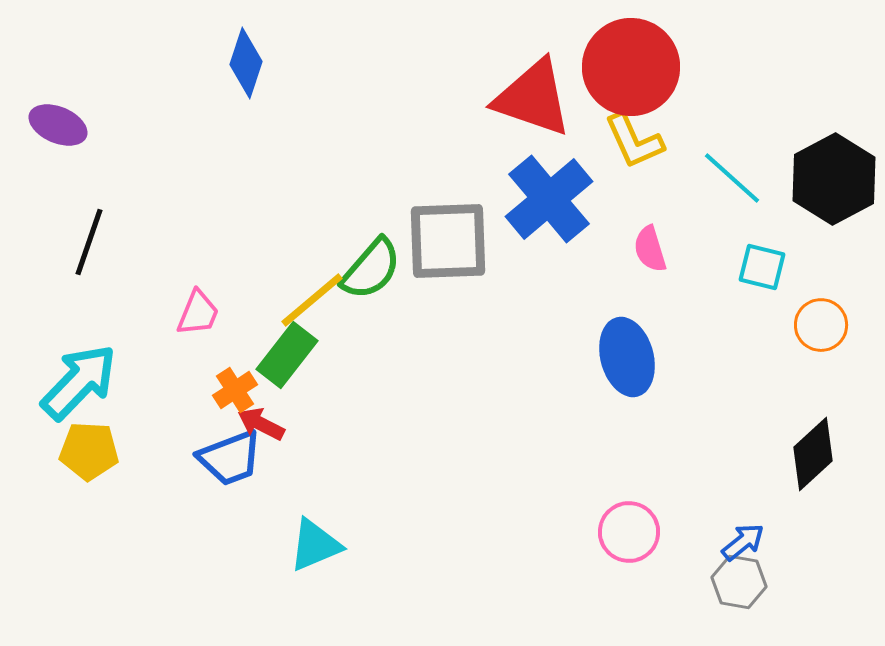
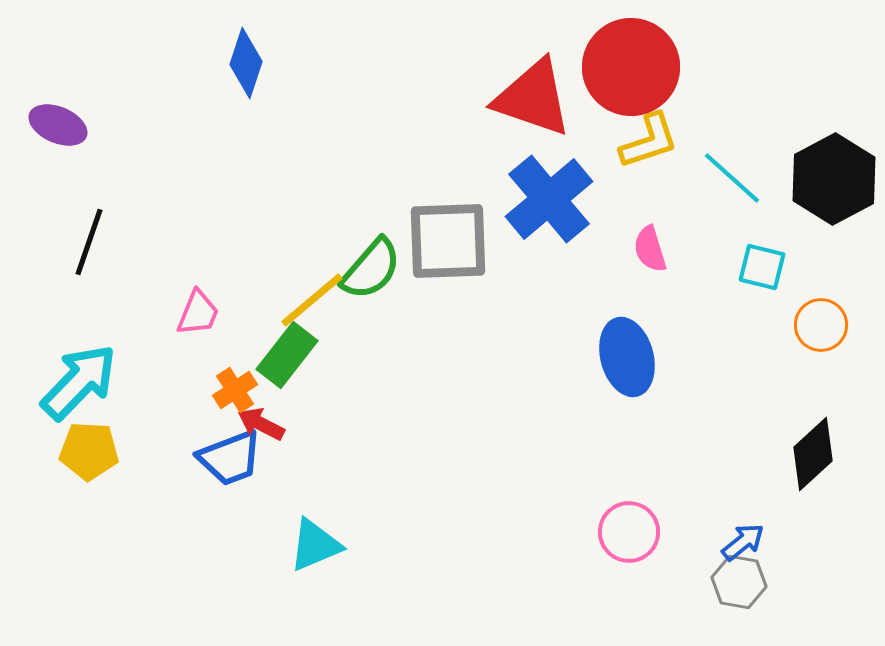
yellow L-shape: moved 15 px right; rotated 84 degrees counterclockwise
